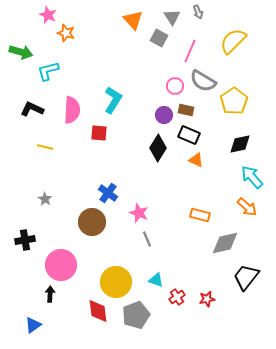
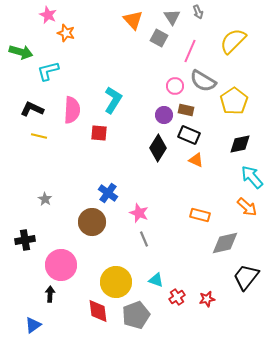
yellow line at (45, 147): moved 6 px left, 11 px up
gray line at (147, 239): moved 3 px left
